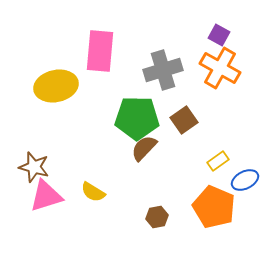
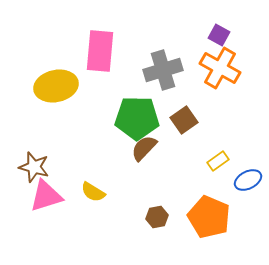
blue ellipse: moved 3 px right
orange pentagon: moved 5 px left, 10 px down
